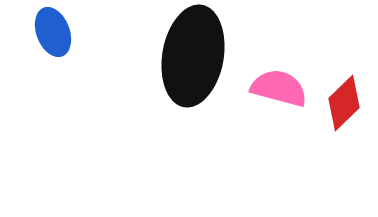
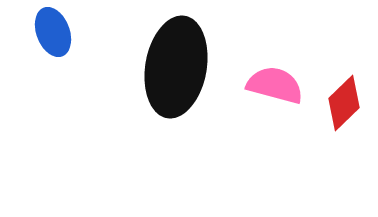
black ellipse: moved 17 px left, 11 px down
pink semicircle: moved 4 px left, 3 px up
